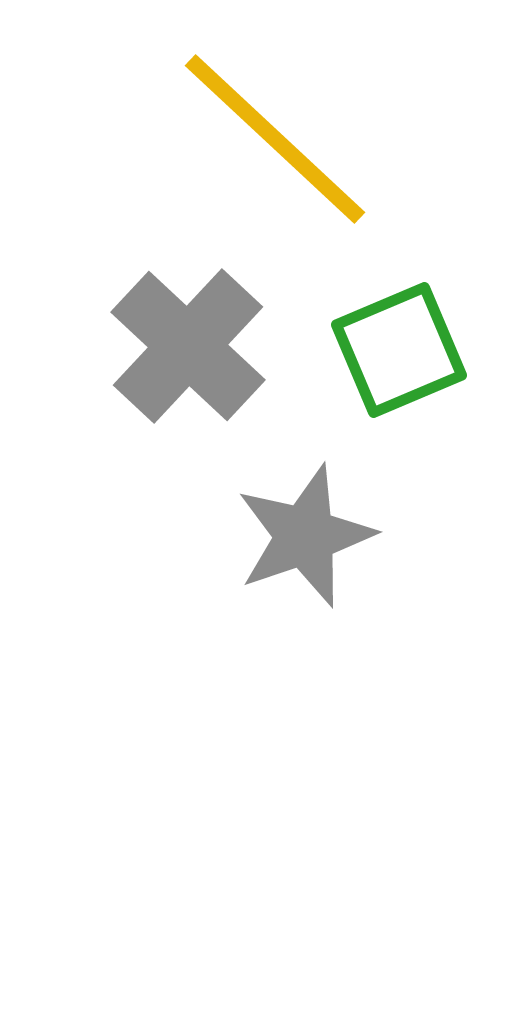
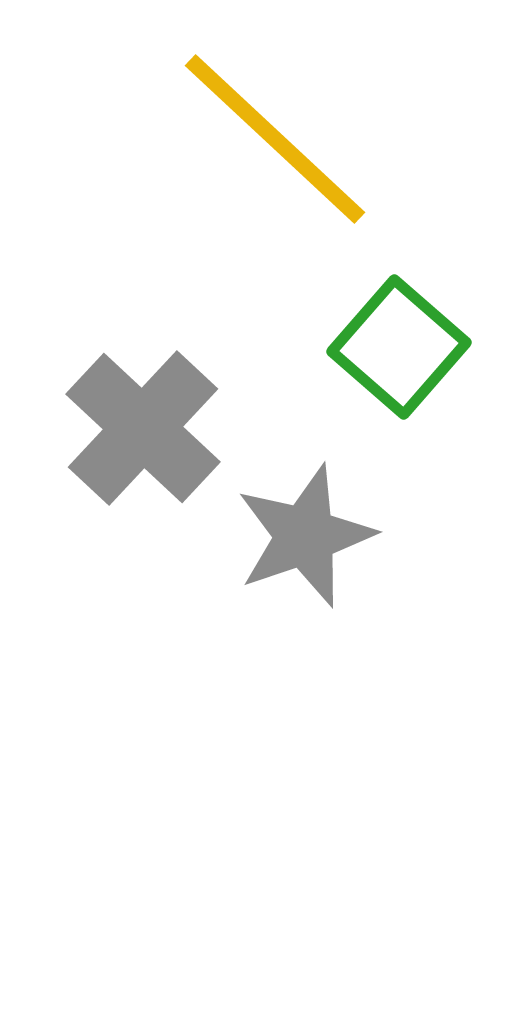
gray cross: moved 45 px left, 82 px down
green square: moved 3 px up; rotated 26 degrees counterclockwise
